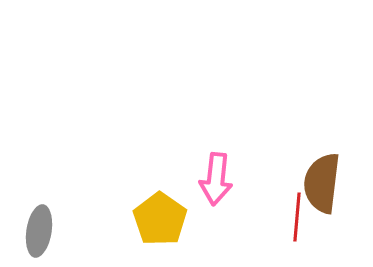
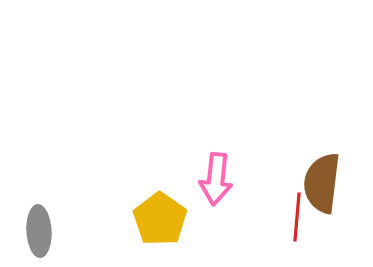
gray ellipse: rotated 12 degrees counterclockwise
